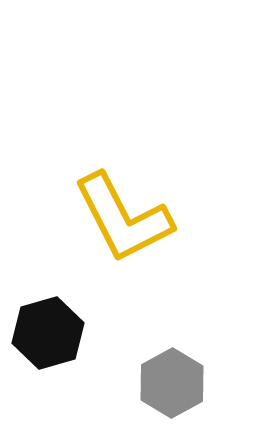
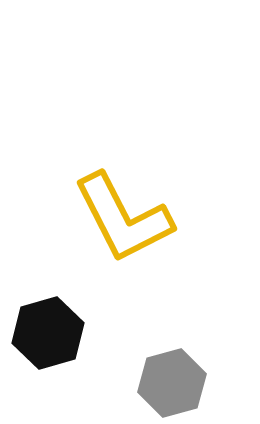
gray hexagon: rotated 14 degrees clockwise
